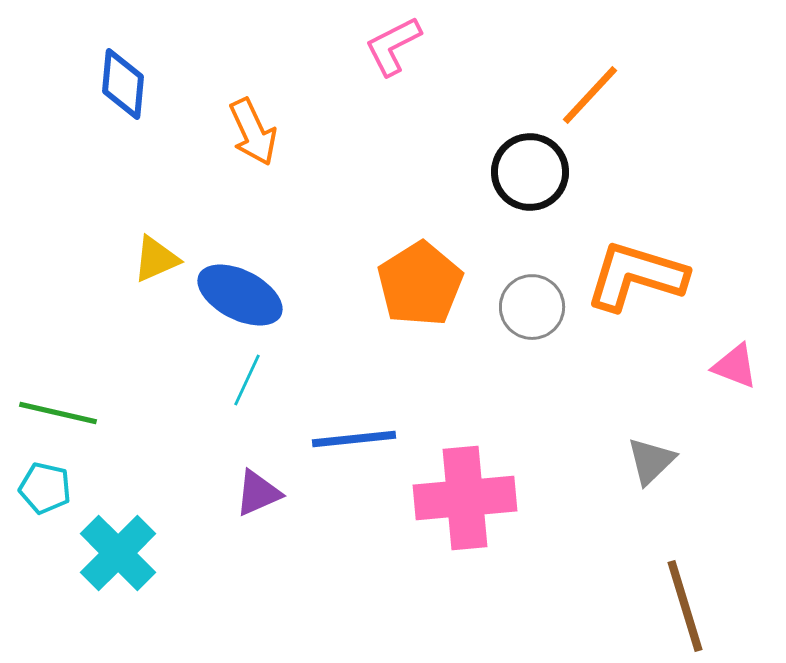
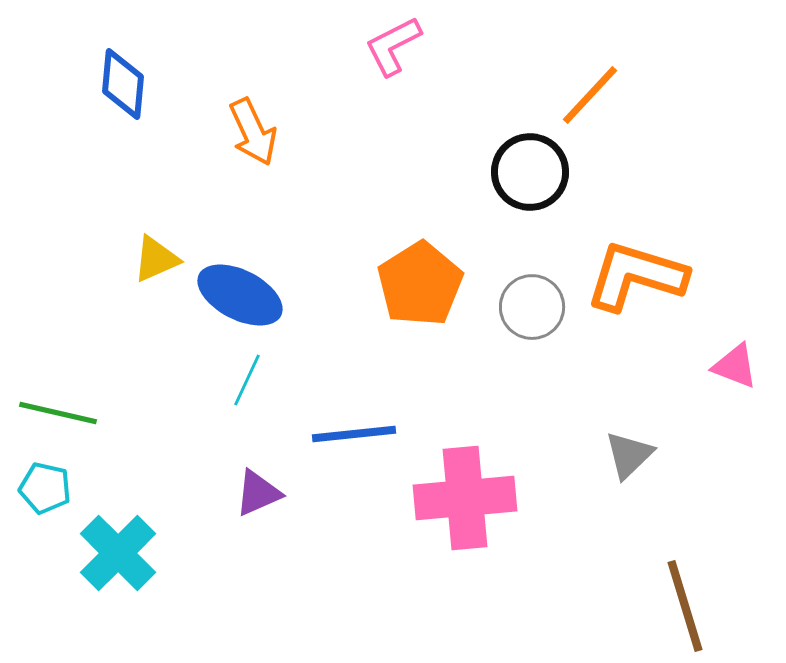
blue line: moved 5 px up
gray triangle: moved 22 px left, 6 px up
